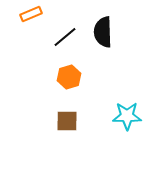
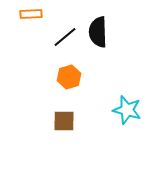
orange rectangle: rotated 20 degrees clockwise
black semicircle: moved 5 px left
cyan star: moved 6 px up; rotated 16 degrees clockwise
brown square: moved 3 px left
